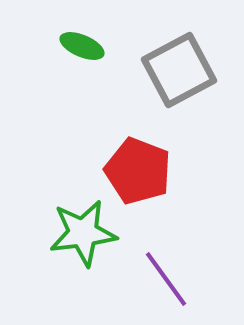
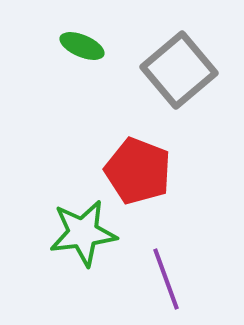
gray square: rotated 12 degrees counterclockwise
purple line: rotated 16 degrees clockwise
